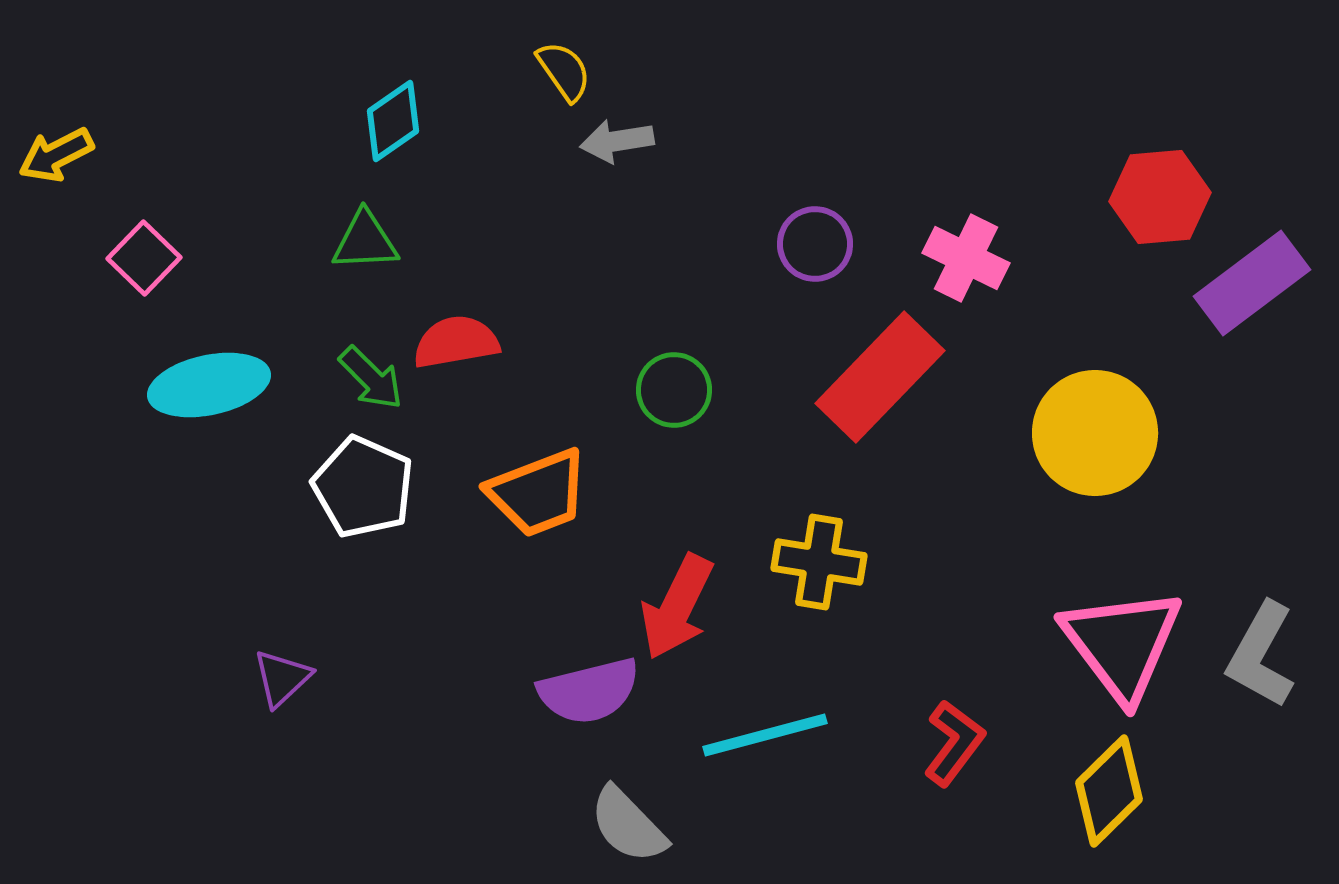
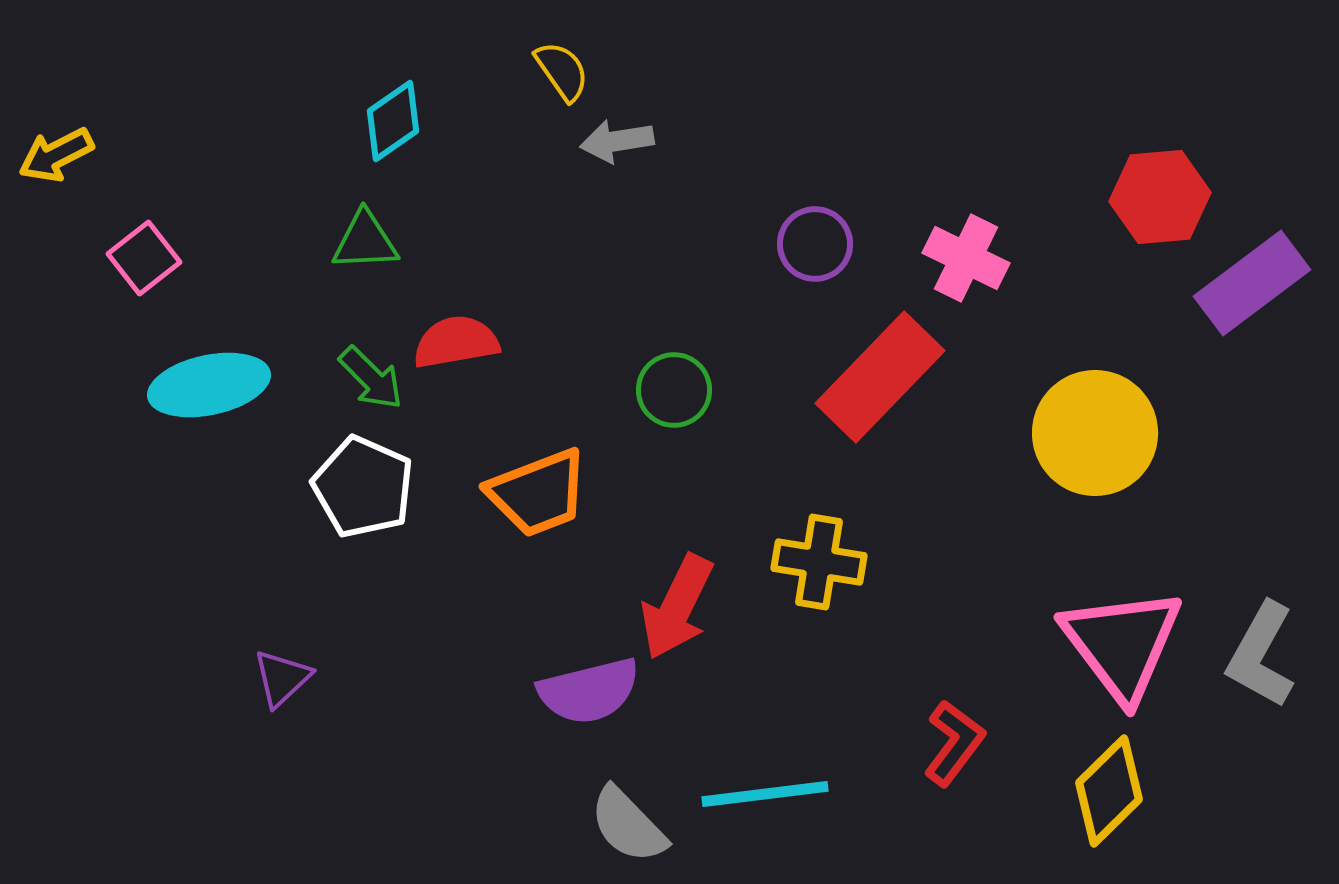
yellow semicircle: moved 2 px left
pink square: rotated 8 degrees clockwise
cyan line: moved 59 px down; rotated 8 degrees clockwise
